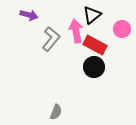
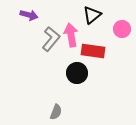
pink arrow: moved 5 px left, 4 px down
red rectangle: moved 2 px left, 6 px down; rotated 20 degrees counterclockwise
black circle: moved 17 px left, 6 px down
